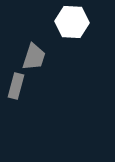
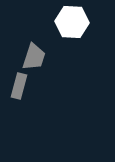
gray rectangle: moved 3 px right
